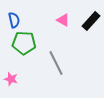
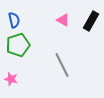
black rectangle: rotated 12 degrees counterclockwise
green pentagon: moved 6 px left, 2 px down; rotated 20 degrees counterclockwise
gray line: moved 6 px right, 2 px down
